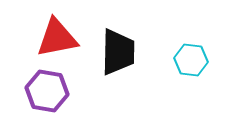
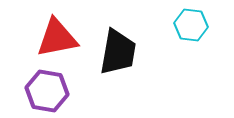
black trapezoid: rotated 9 degrees clockwise
cyan hexagon: moved 35 px up
